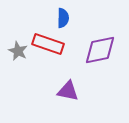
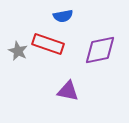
blue semicircle: moved 2 px up; rotated 78 degrees clockwise
